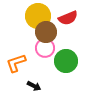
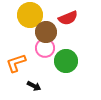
yellow circle: moved 8 px left, 1 px up
